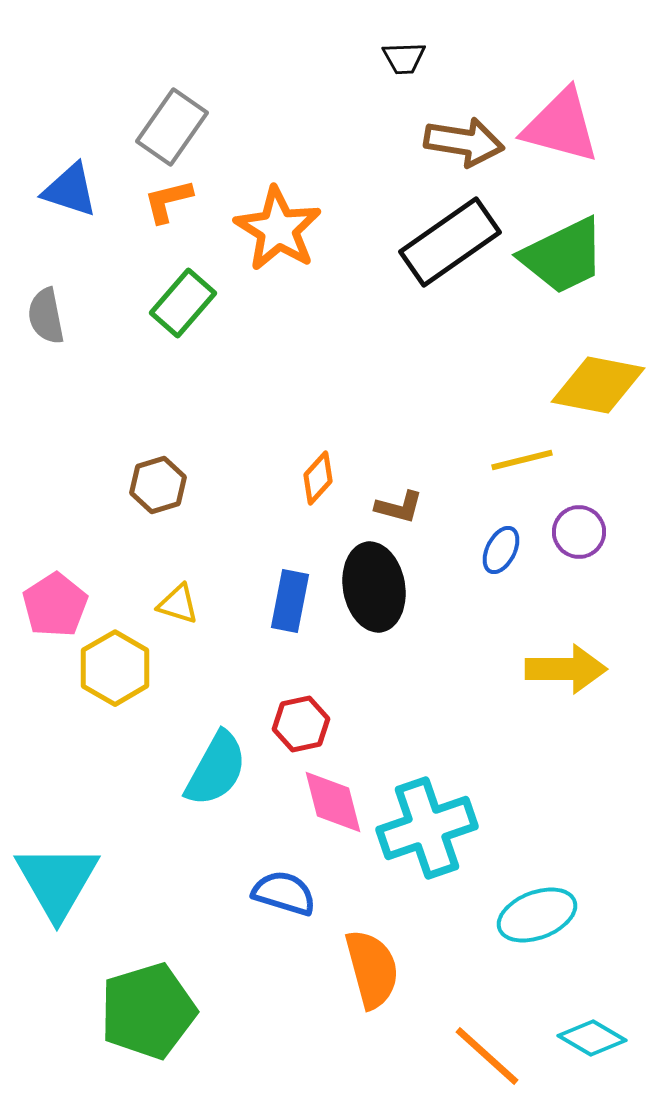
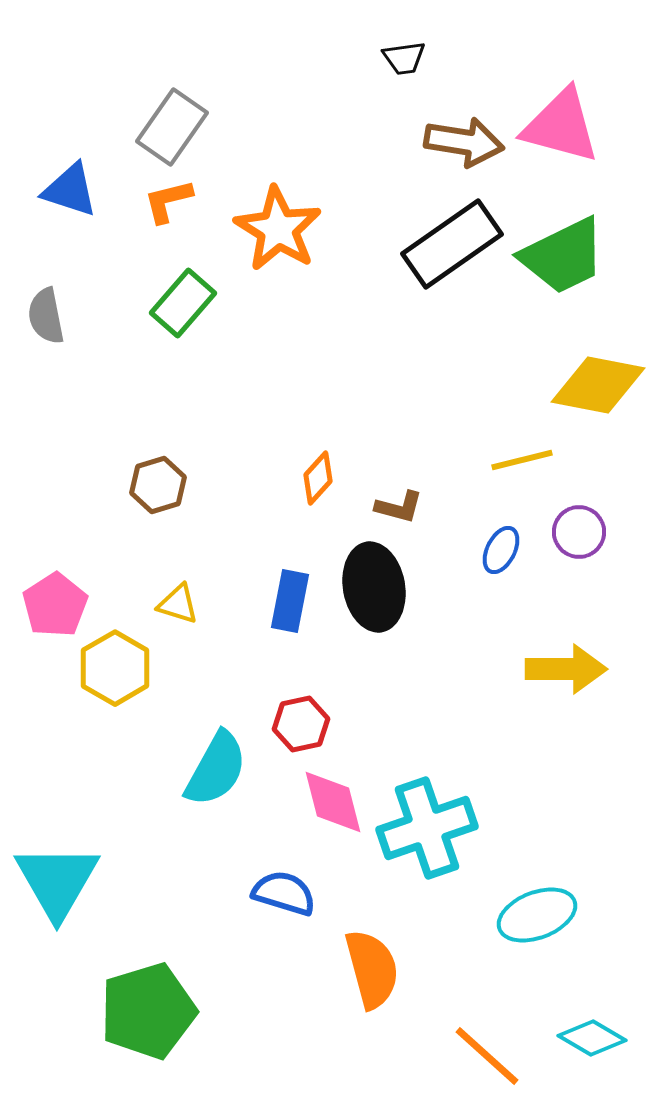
black trapezoid: rotated 6 degrees counterclockwise
black rectangle: moved 2 px right, 2 px down
